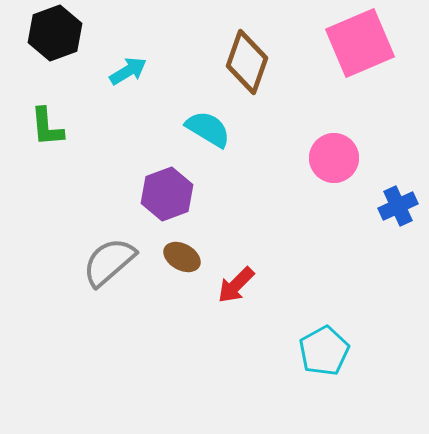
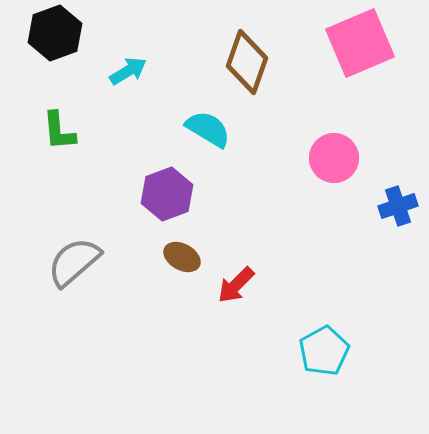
green L-shape: moved 12 px right, 4 px down
blue cross: rotated 6 degrees clockwise
gray semicircle: moved 35 px left
